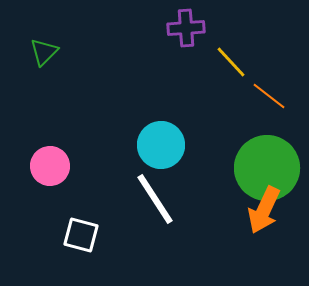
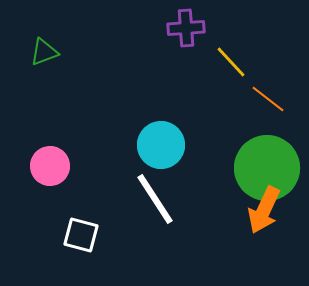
green triangle: rotated 24 degrees clockwise
orange line: moved 1 px left, 3 px down
